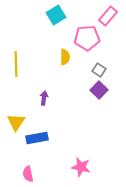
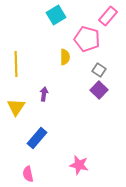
pink pentagon: moved 1 px down; rotated 20 degrees clockwise
purple arrow: moved 4 px up
yellow triangle: moved 15 px up
blue rectangle: rotated 40 degrees counterclockwise
pink star: moved 2 px left, 2 px up
